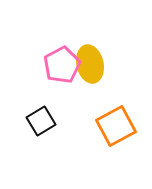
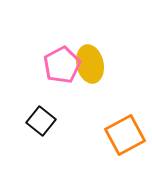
black square: rotated 20 degrees counterclockwise
orange square: moved 9 px right, 9 px down
